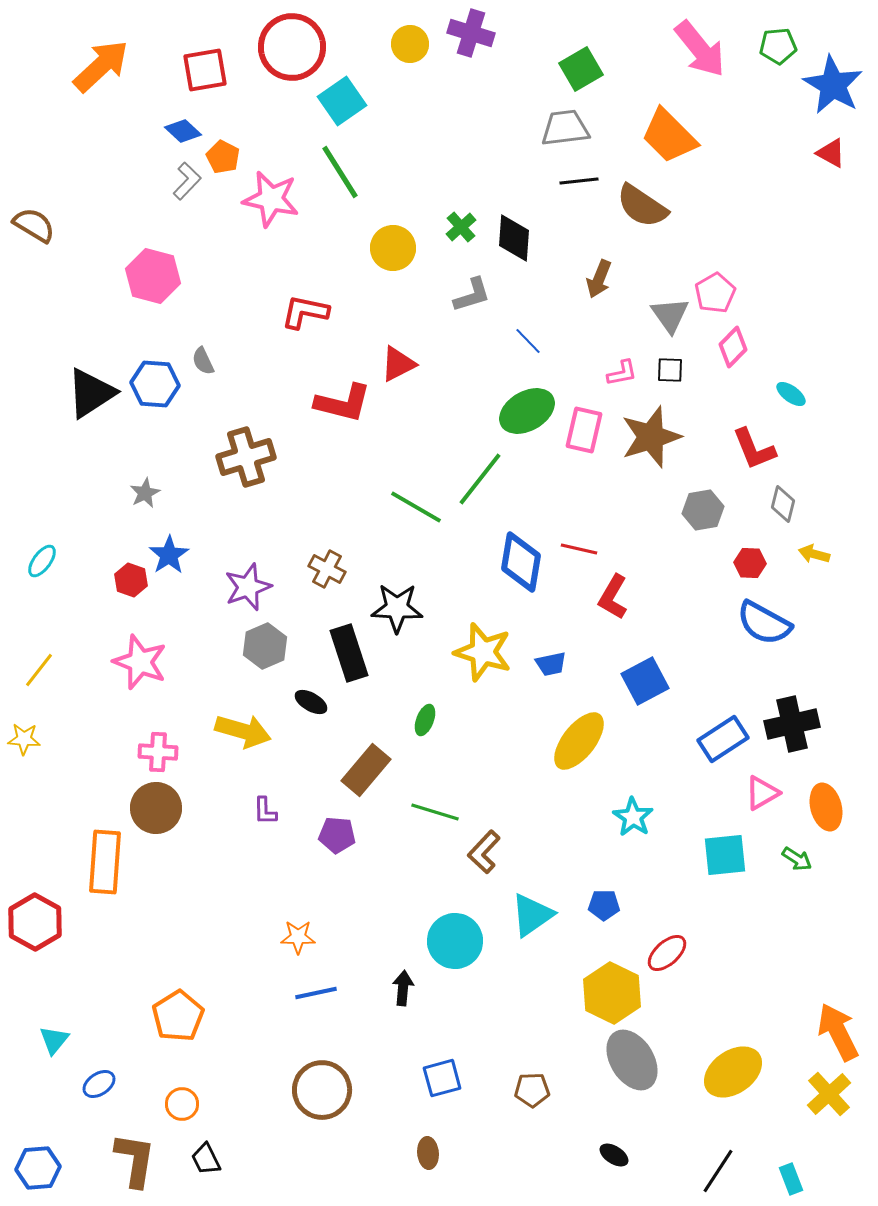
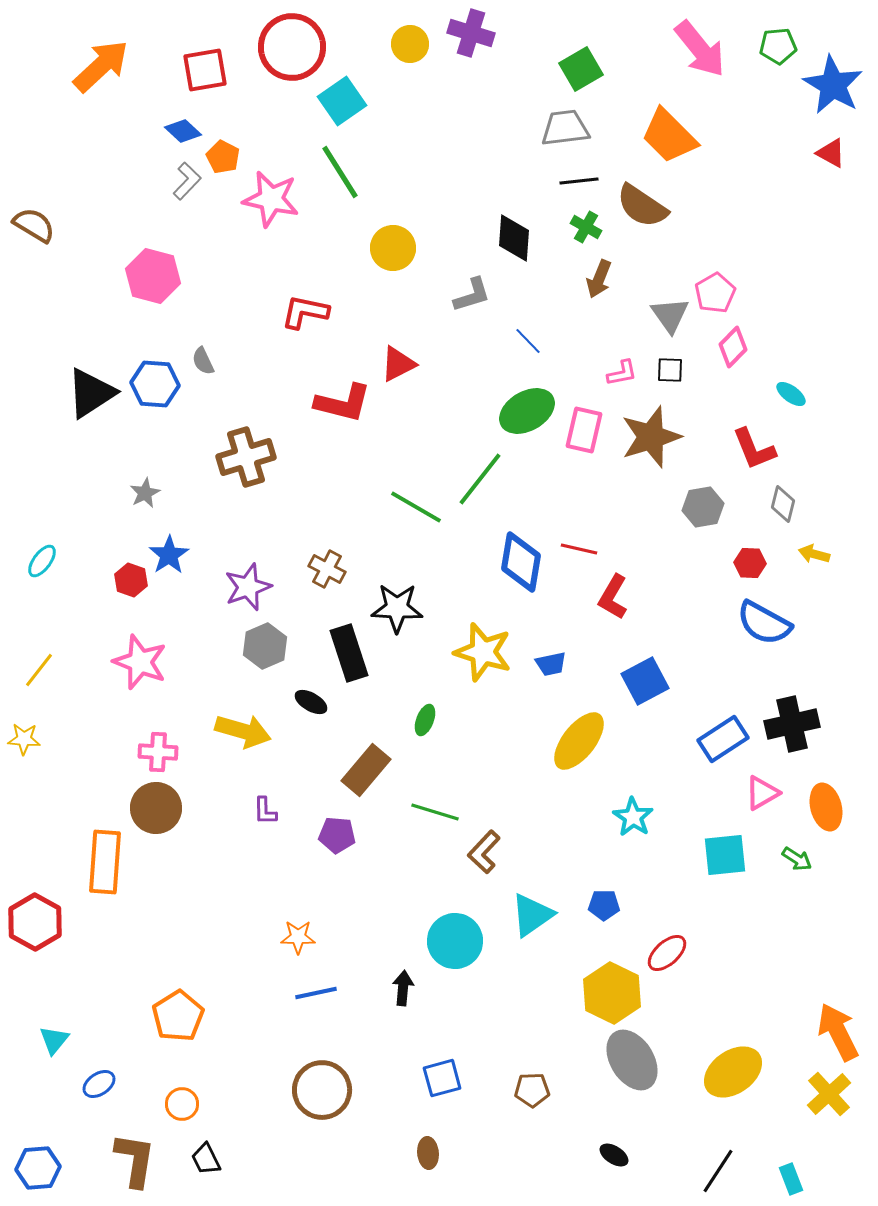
green cross at (461, 227): moved 125 px right; rotated 20 degrees counterclockwise
gray hexagon at (703, 510): moved 3 px up
